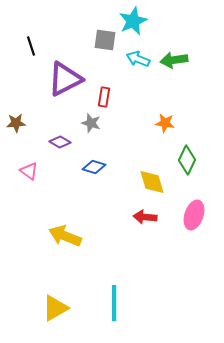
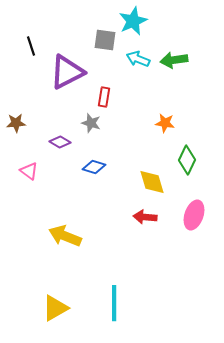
purple triangle: moved 2 px right, 7 px up
